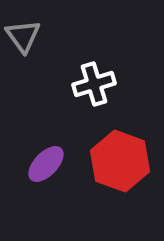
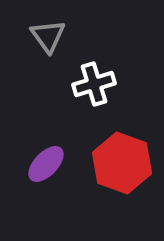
gray triangle: moved 25 px right
red hexagon: moved 2 px right, 2 px down
